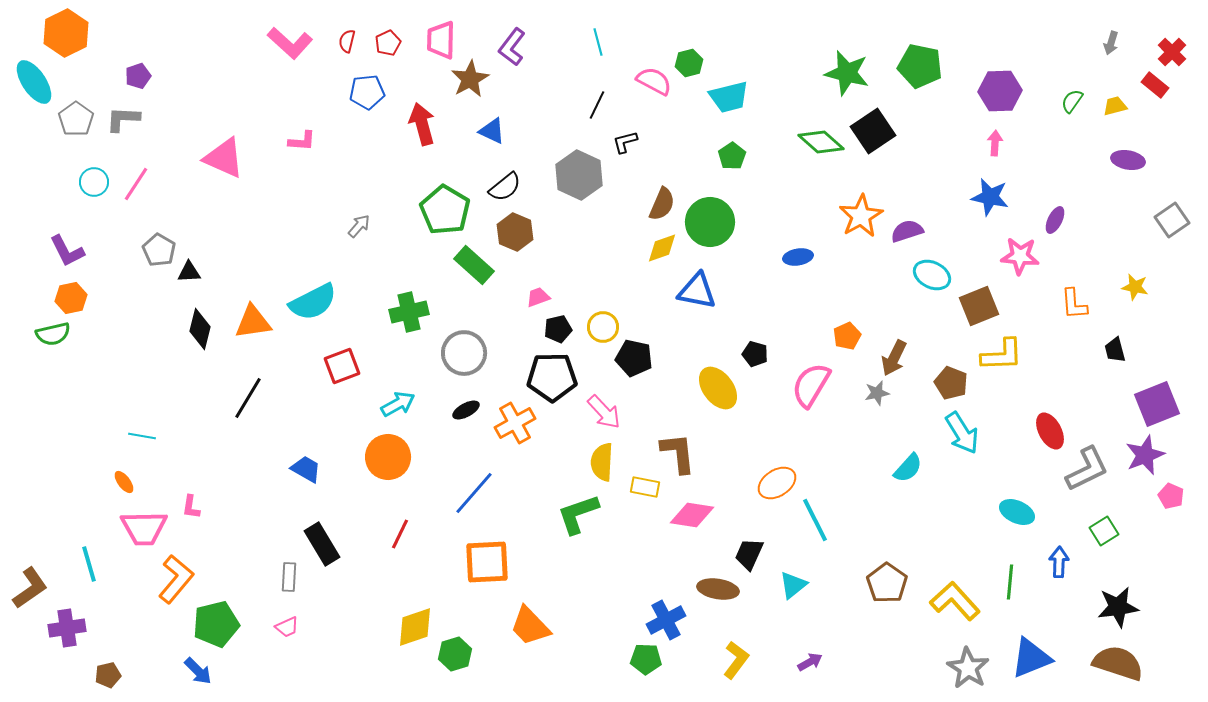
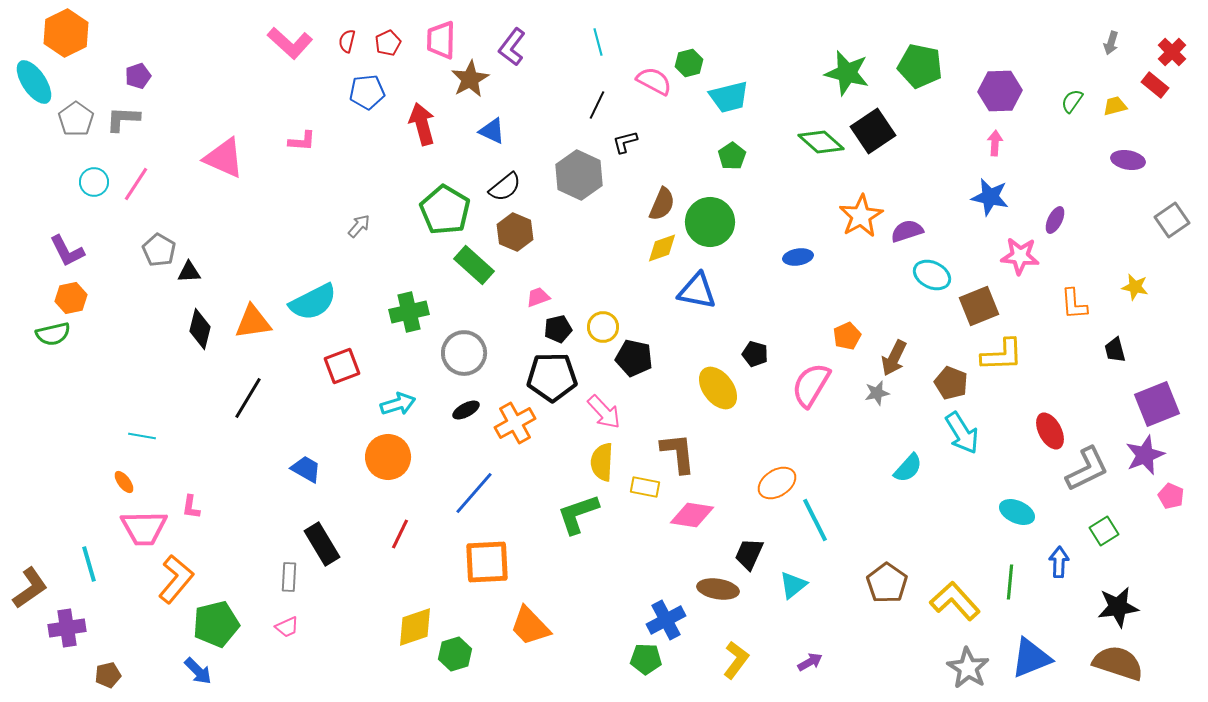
cyan arrow at (398, 404): rotated 12 degrees clockwise
